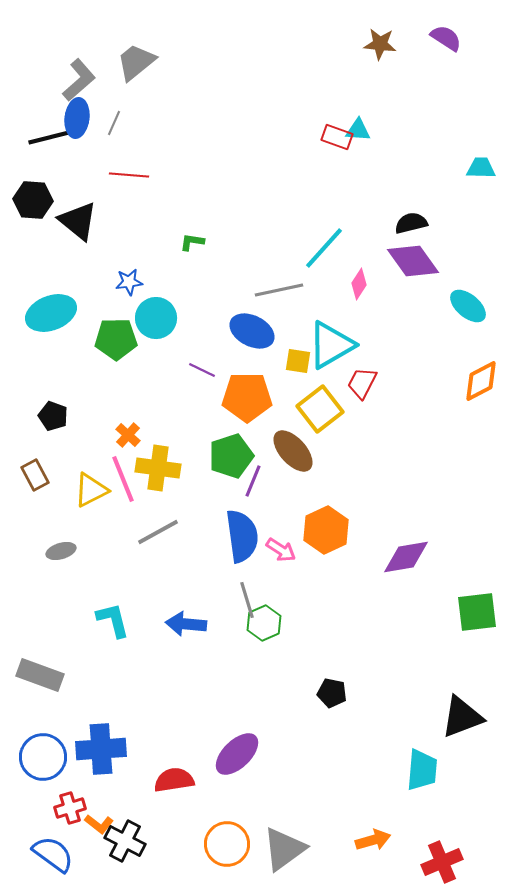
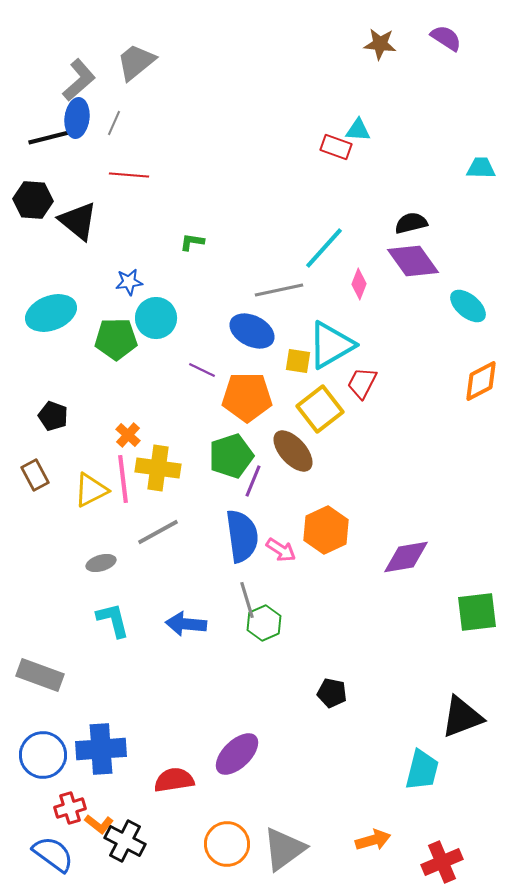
red rectangle at (337, 137): moved 1 px left, 10 px down
pink diamond at (359, 284): rotated 12 degrees counterclockwise
pink line at (123, 479): rotated 15 degrees clockwise
gray ellipse at (61, 551): moved 40 px right, 12 px down
blue circle at (43, 757): moved 2 px up
cyan trapezoid at (422, 770): rotated 9 degrees clockwise
